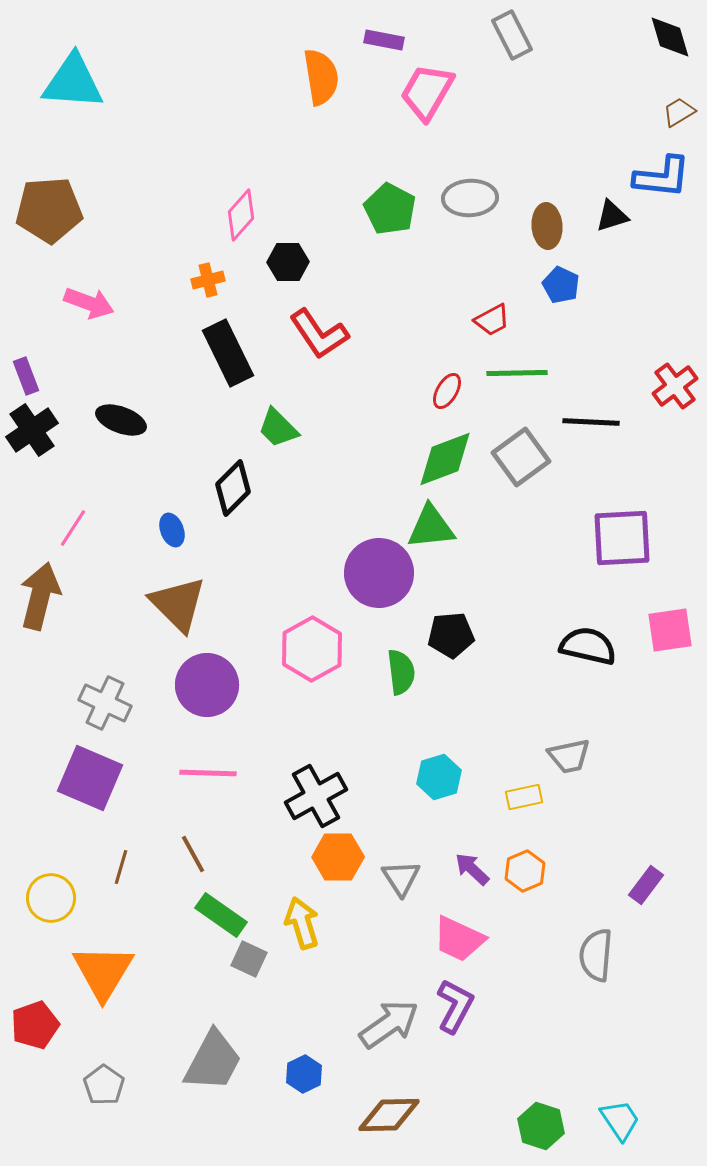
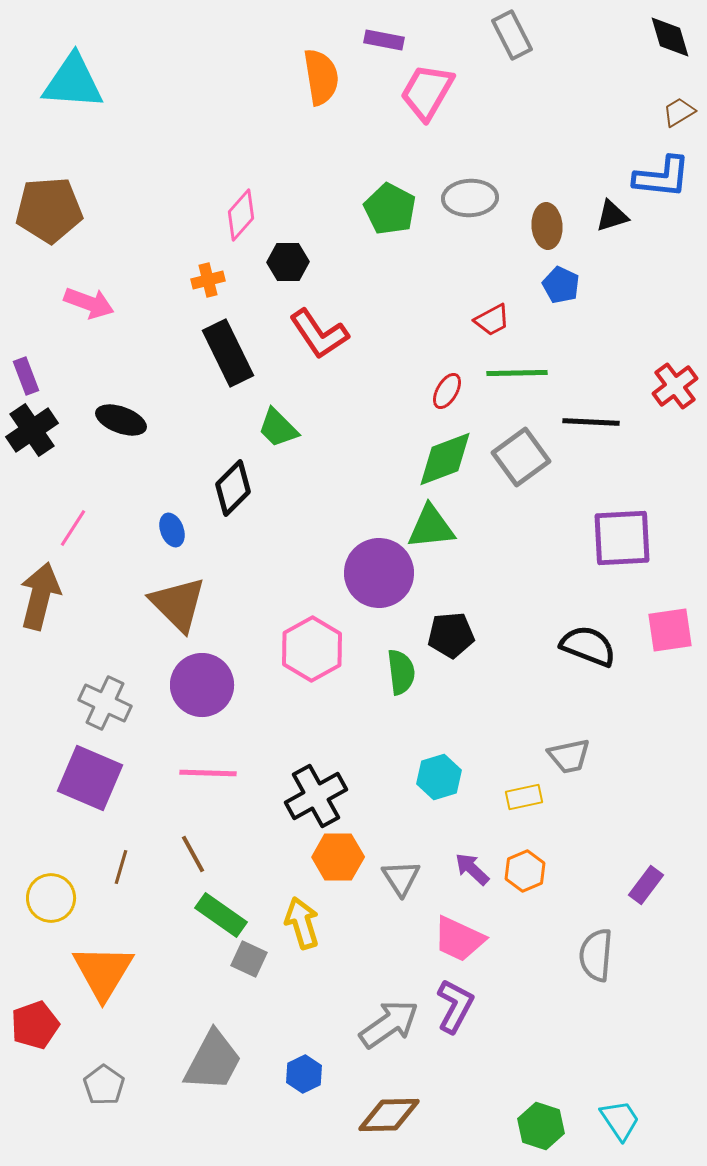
black semicircle at (588, 646): rotated 8 degrees clockwise
purple circle at (207, 685): moved 5 px left
